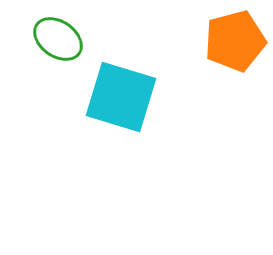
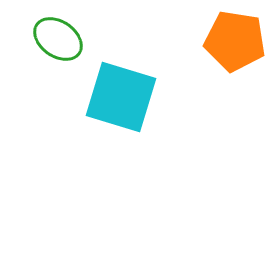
orange pentagon: rotated 24 degrees clockwise
